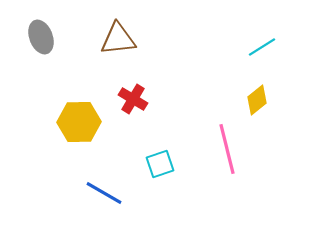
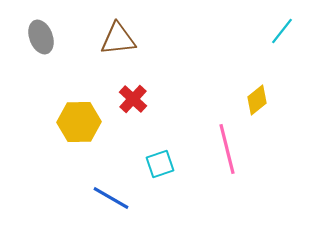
cyan line: moved 20 px right, 16 px up; rotated 20 degrees counterclockwise
red cross: rotated 12 degrees clockwise
blue line: moved 7 px right, 5 px down
